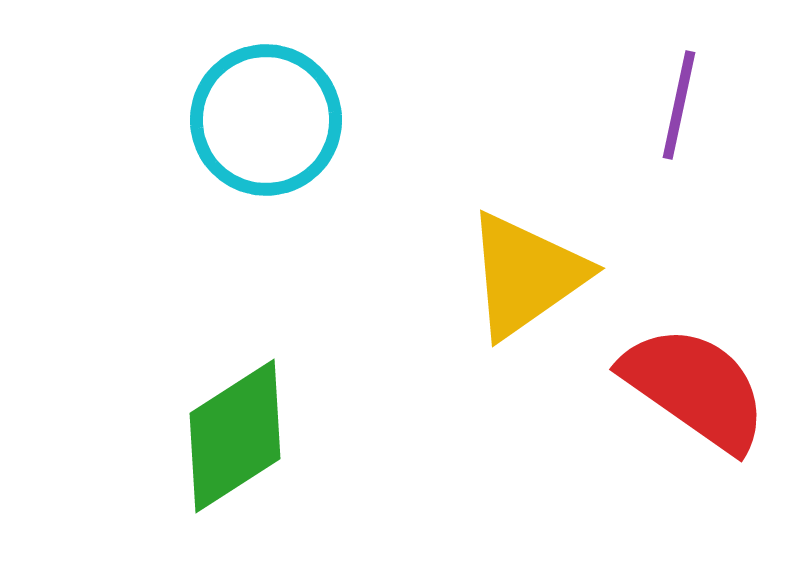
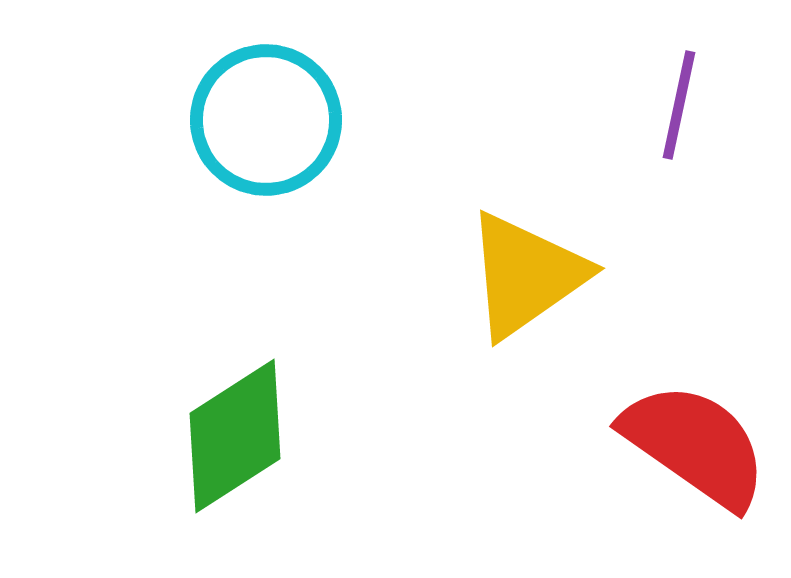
red semicircle: moved 57 px down
